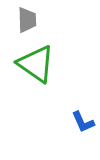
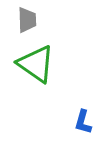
blue L-shape: rotated 40 degrees clockwise
